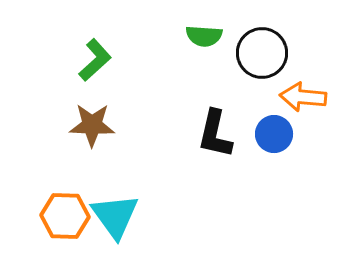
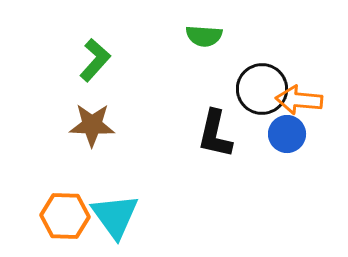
black circle: moved 36 px down
green L-shape: rotated 6 degrees counterclockwise
orange arrow: moved 4 px left, 3 px down
blue circle: moved 13 px right
